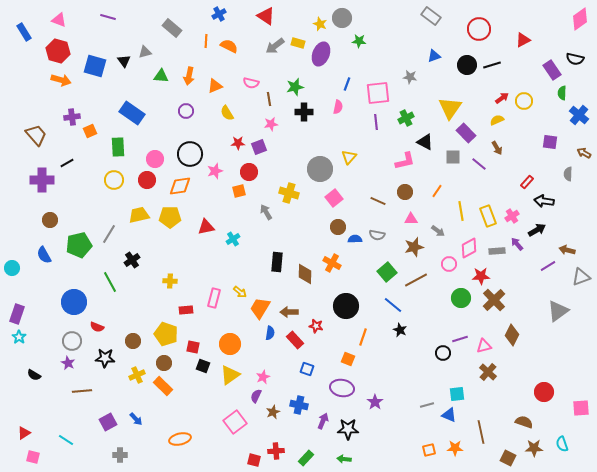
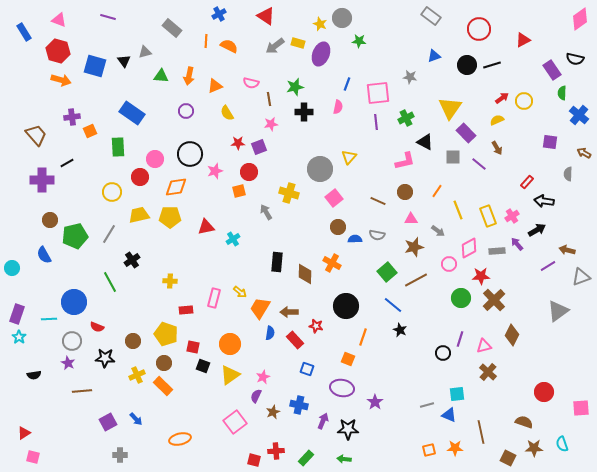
yellow circle at (114, 180): moved 2 px left, 12 px down
red circle at (147, 180): moved 7 px left, 3 px up
orange diamond at (180, 186): moved 4 px left, 1 px down
yellow line at (461, 211): moved 3 px left, 1 px up; rotated 12 degrees counterclockwise
green pentagon at (79, 245): moved 4 px left, 9 px up
purple line at (460, 339): rotated 56 degrees counterclockwise
black semicircle at (34, 375): rotated 40 degrees counterclockwise
cyan line at (66, 440): moved 17 px left, 121 px up; rotated 35 degrees counterclockwise
